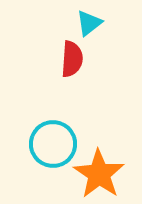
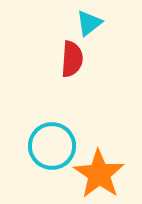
cyan circle: moved 1 px left, 2 px down
